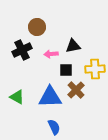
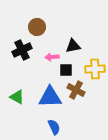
pink arrow: moved 1 px right, 3 px down
brown cross: rotated 18 degrees counterclockwise
